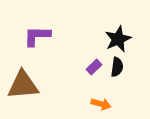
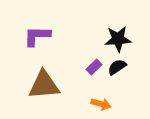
black star: rotated 20 degrees clockwise
black semicircle: rotated 132 degrees counterclockwise
brown triangle: moved 21 px right
